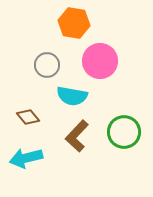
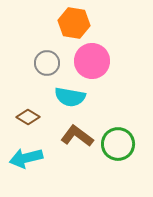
pink circle: moved 8 px left
gray circle: moved 2 px up
cyan semicircle: moved 2 px left, 1 px down
brown diamond: rotated 20 degrees counterclockwise
green circle: moved 6 px left, 12 px down
brown L-shape: rotated 84 degrees clockwise
